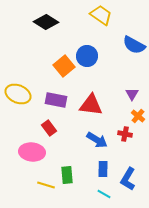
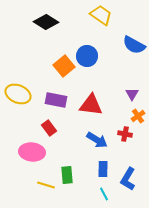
orange cross: rotated 16 degrees clockwise
cyan line: rotated 32 degrees clockwise
